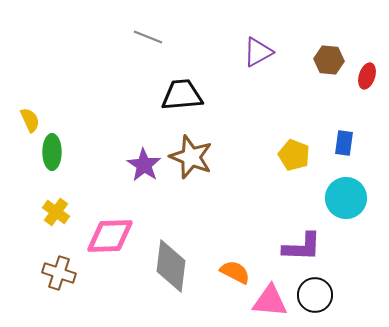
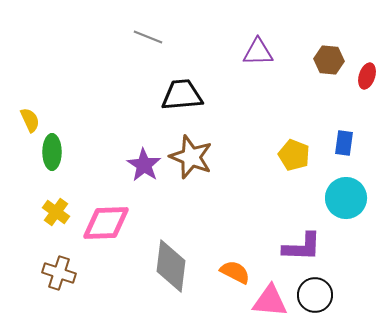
purple triangle: rotated 28 degrees clockwise
pink diamond: moved 4 px left, 13 px up
